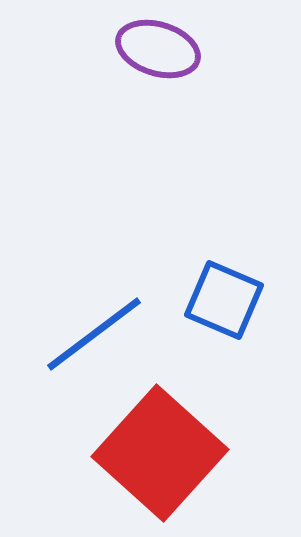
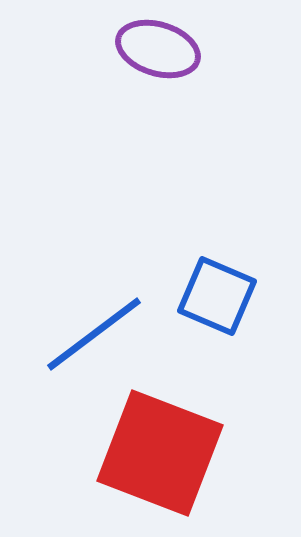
blue square: moved 7 px left, 4 px up
red square: rotated 21 degrees counterclockwise
